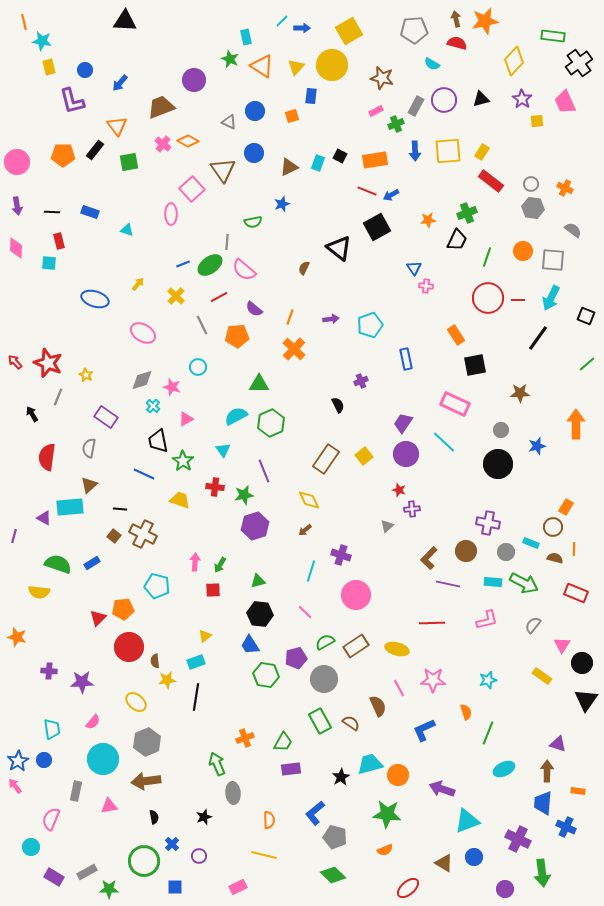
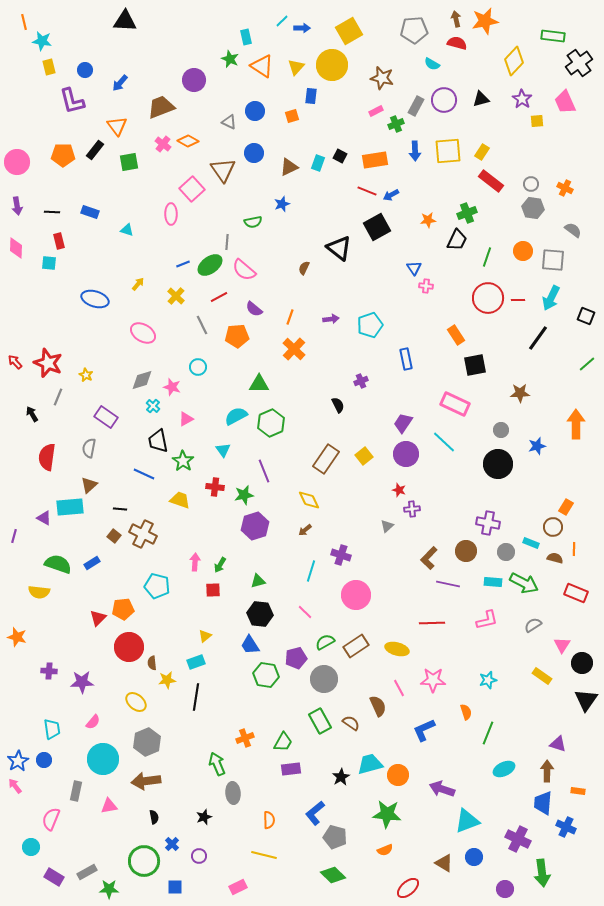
gray semicircle at (533, 625): rotated 18 degrees clockwise
brown semicircle at (155, 661): moved 3 px left, 2 px down
